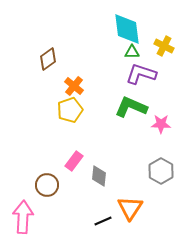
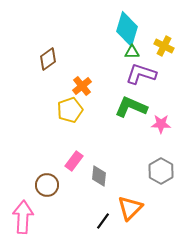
cyan diamond: rotated 24 degrees clockwise
orange cross: moved 8 px right; rotated 12 degrees clockwise
orange triangle: rotated 12 degrees clockwise
black line: rotated 30 degrees counterclockwise
